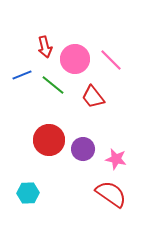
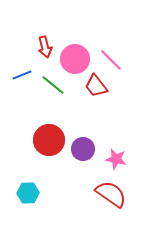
red trapezoid: moved 3 px right, 11 px up
